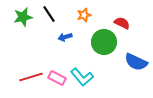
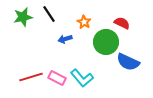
orange star: moved 7 px down; rotated 24 degrees counterclockwise
blue arrow: moved 2 px down
green circle: moved 2 px right
blue semicircle: moved 8 px left
cyan L-shape: moved 1 px down
